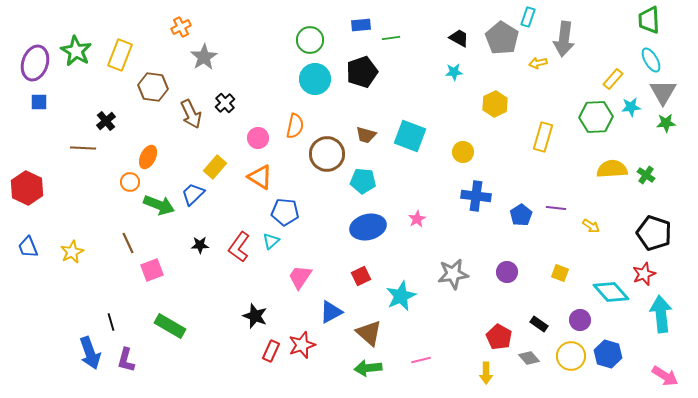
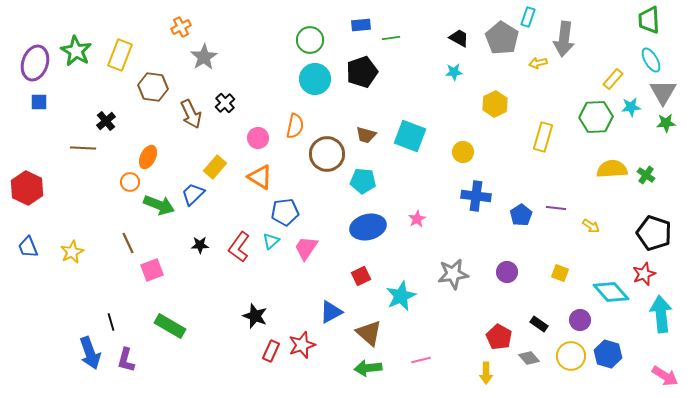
blue pentagon at (285, 212): rotated 12 degrees counterclockwise
pink trapezoid at (300, 277): moved 6 px right, 29 px up
